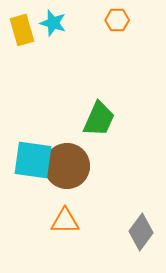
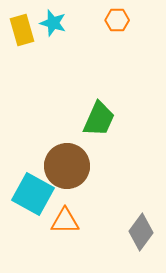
cyan square: moved 34 px down; rotated 21 degrees clockwise
